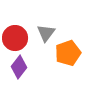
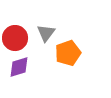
purple diamond: rotated 35 degrees clockwise
